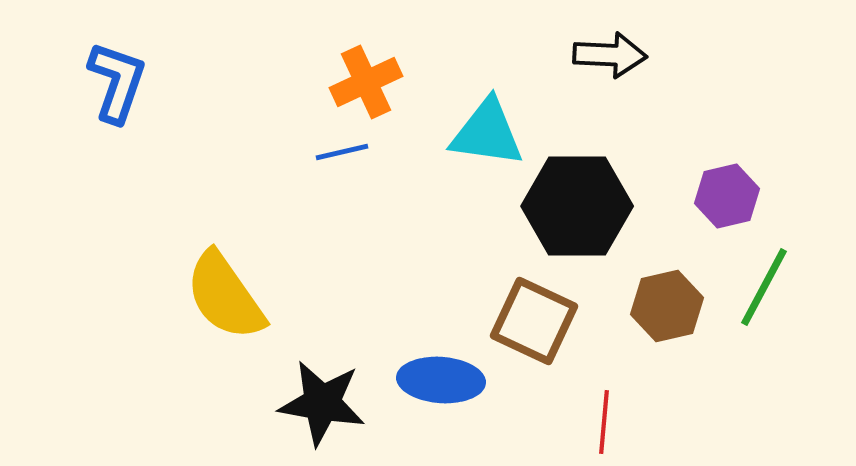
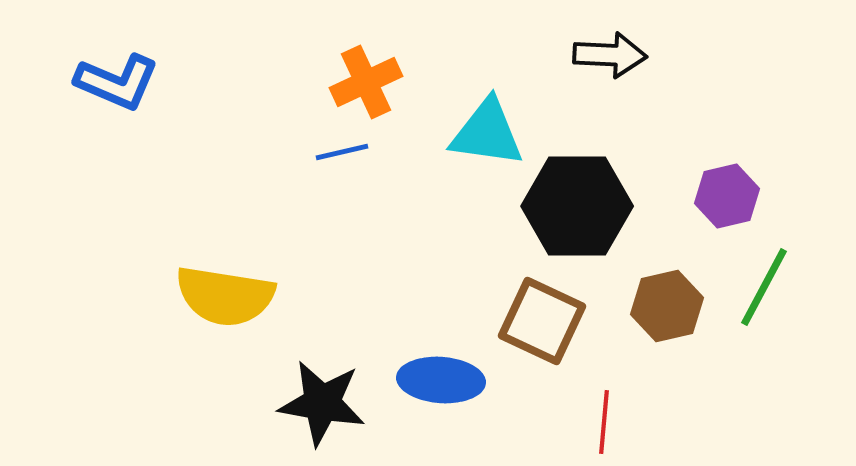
blue L-shape: rotated 94 degrees clockwise
yellow semicircle: rotated 46 degrees counterclockwise
brown square: moved 8 px right
